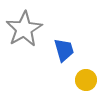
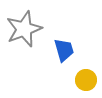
gray star: rotated 9 degrees clockwise
